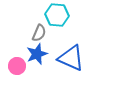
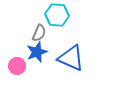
blue star: moved 2 px up
